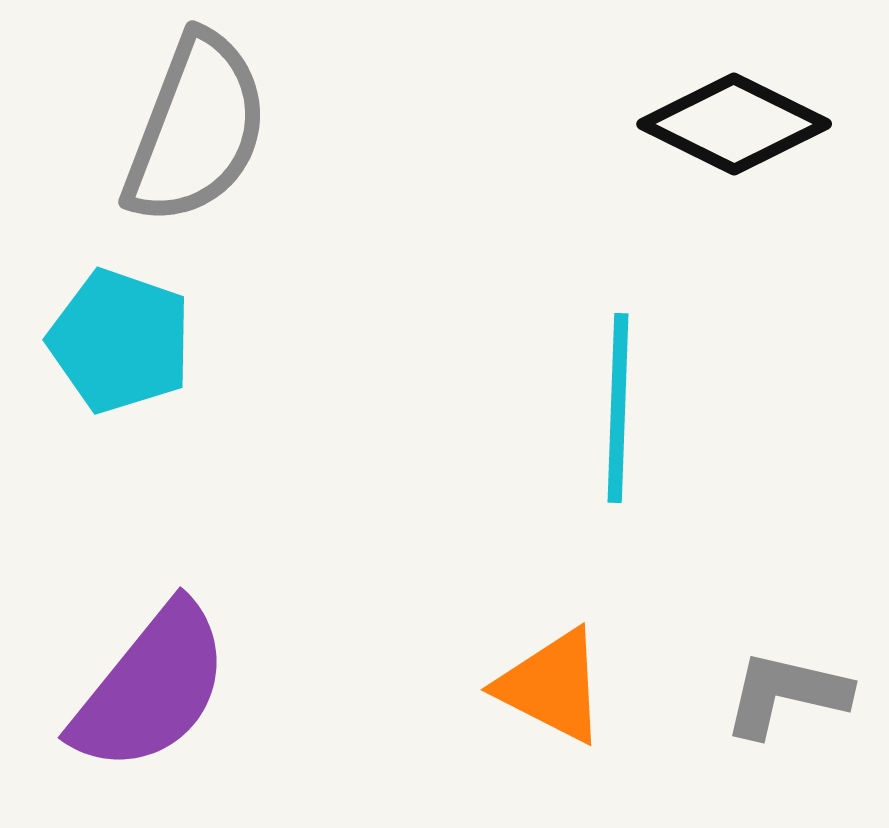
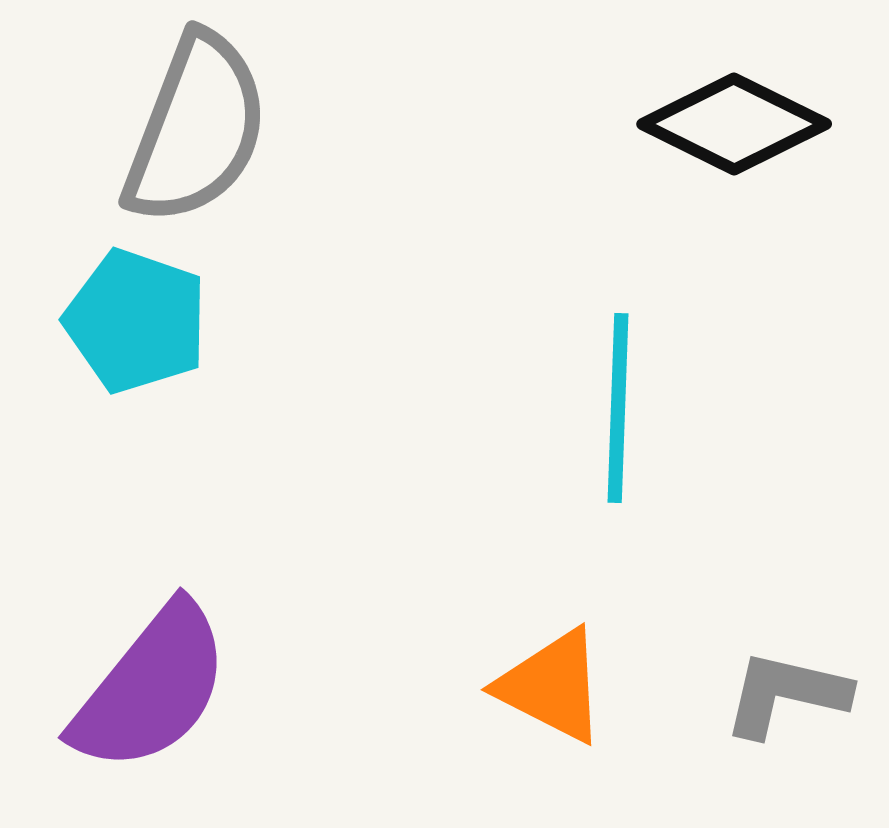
cyan pentagon: moved 16 px right, 20 px up
